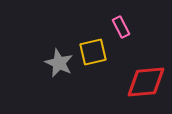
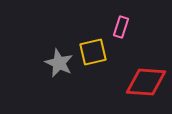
pink rectangle: rotated 45 degrees clockwise
red diamond: rotated 9 degrees clockwise
